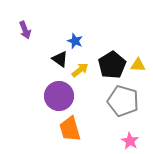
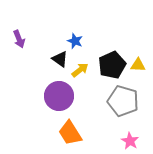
purple arrow: moved 6 px left, 9 px down
black pentagon: rotated 8 degrees clockwise
orange trapezoid: moved 4 px down; rotated 16 degrees counterclockwise
